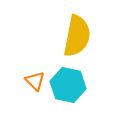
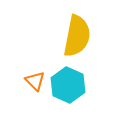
cyan hexagon: rotated 12 degrees clockwise
